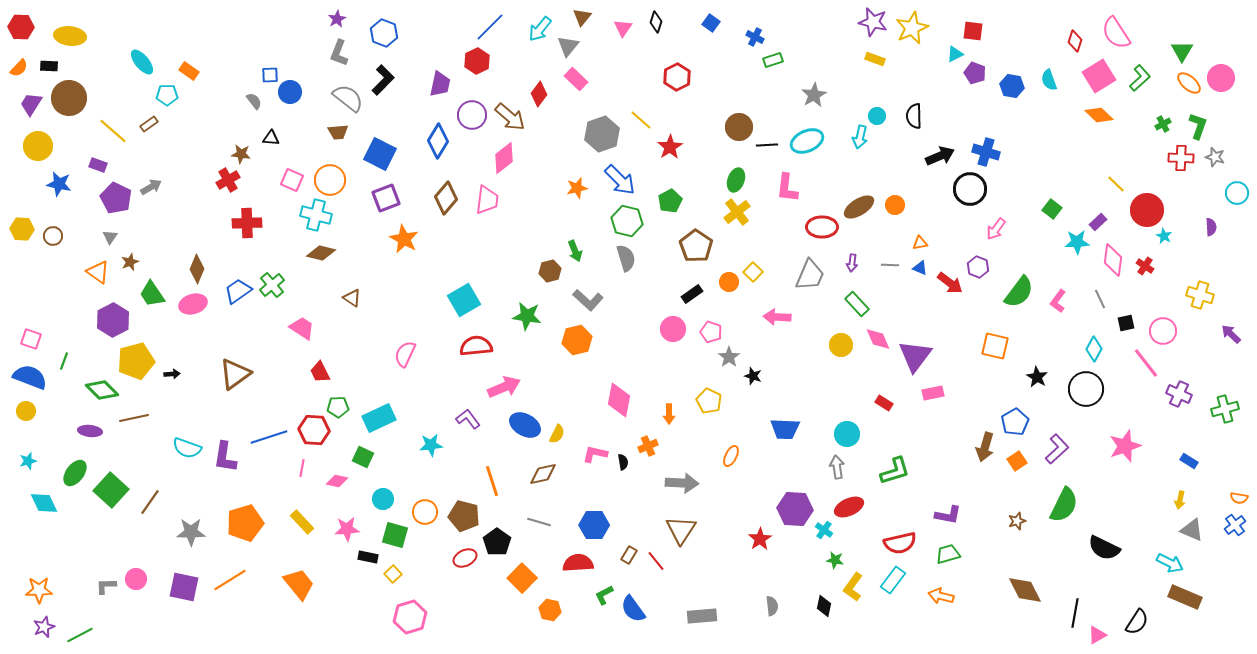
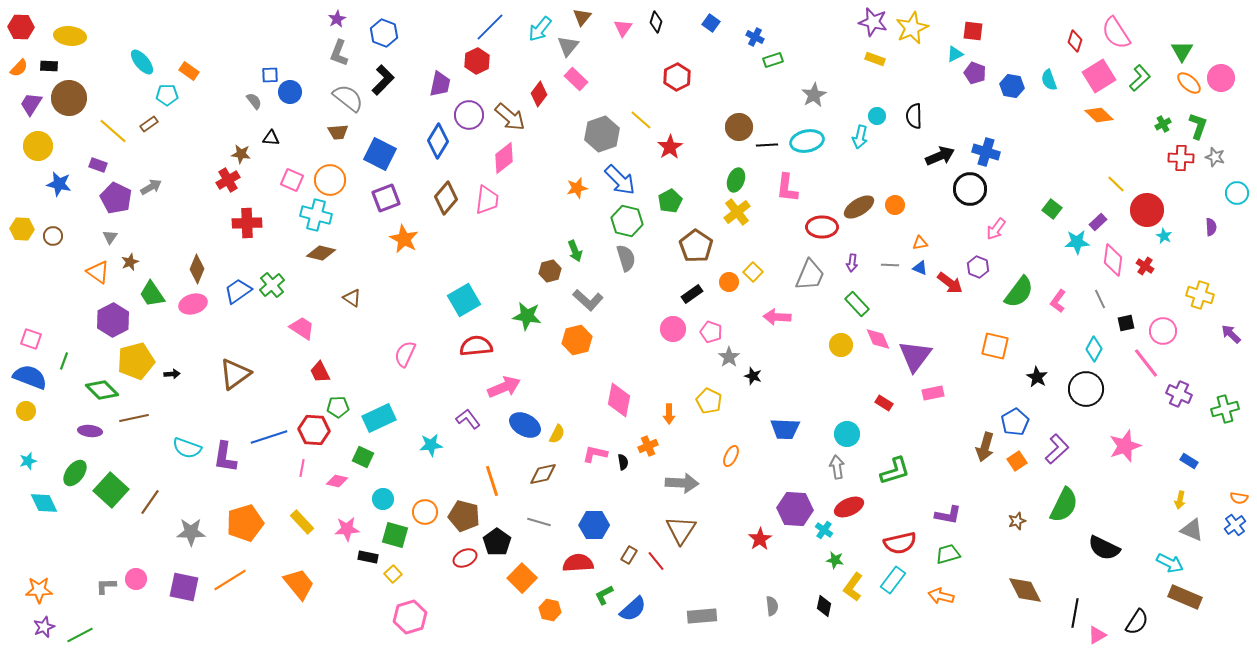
purple circle at (472, 115): moved 3 px left
cyan ellipse at (807, 141): rotated 12 degrees clockwise
blue semicircle at (633, 609): rotated 96 degrees counterclockwise
